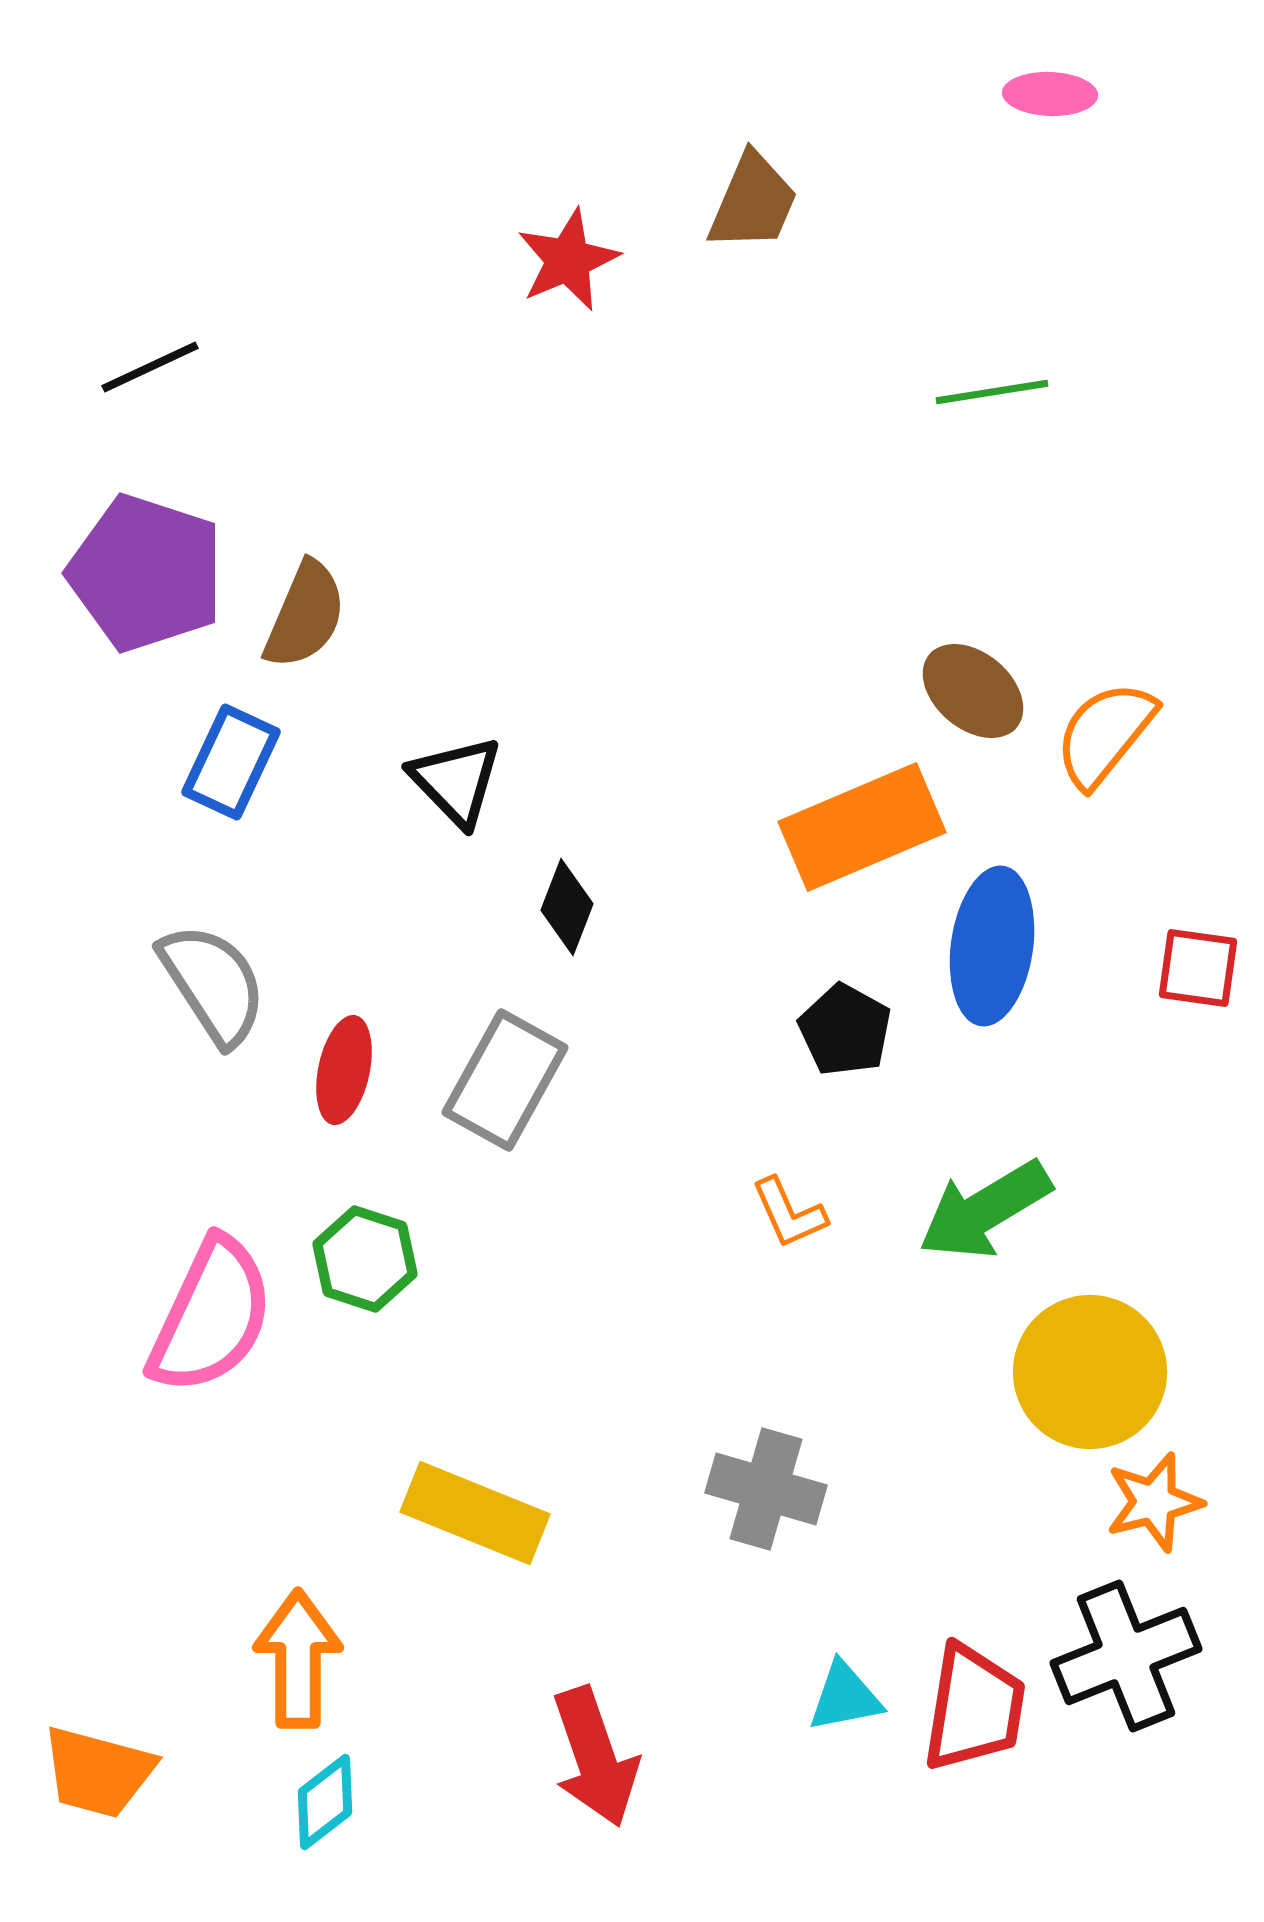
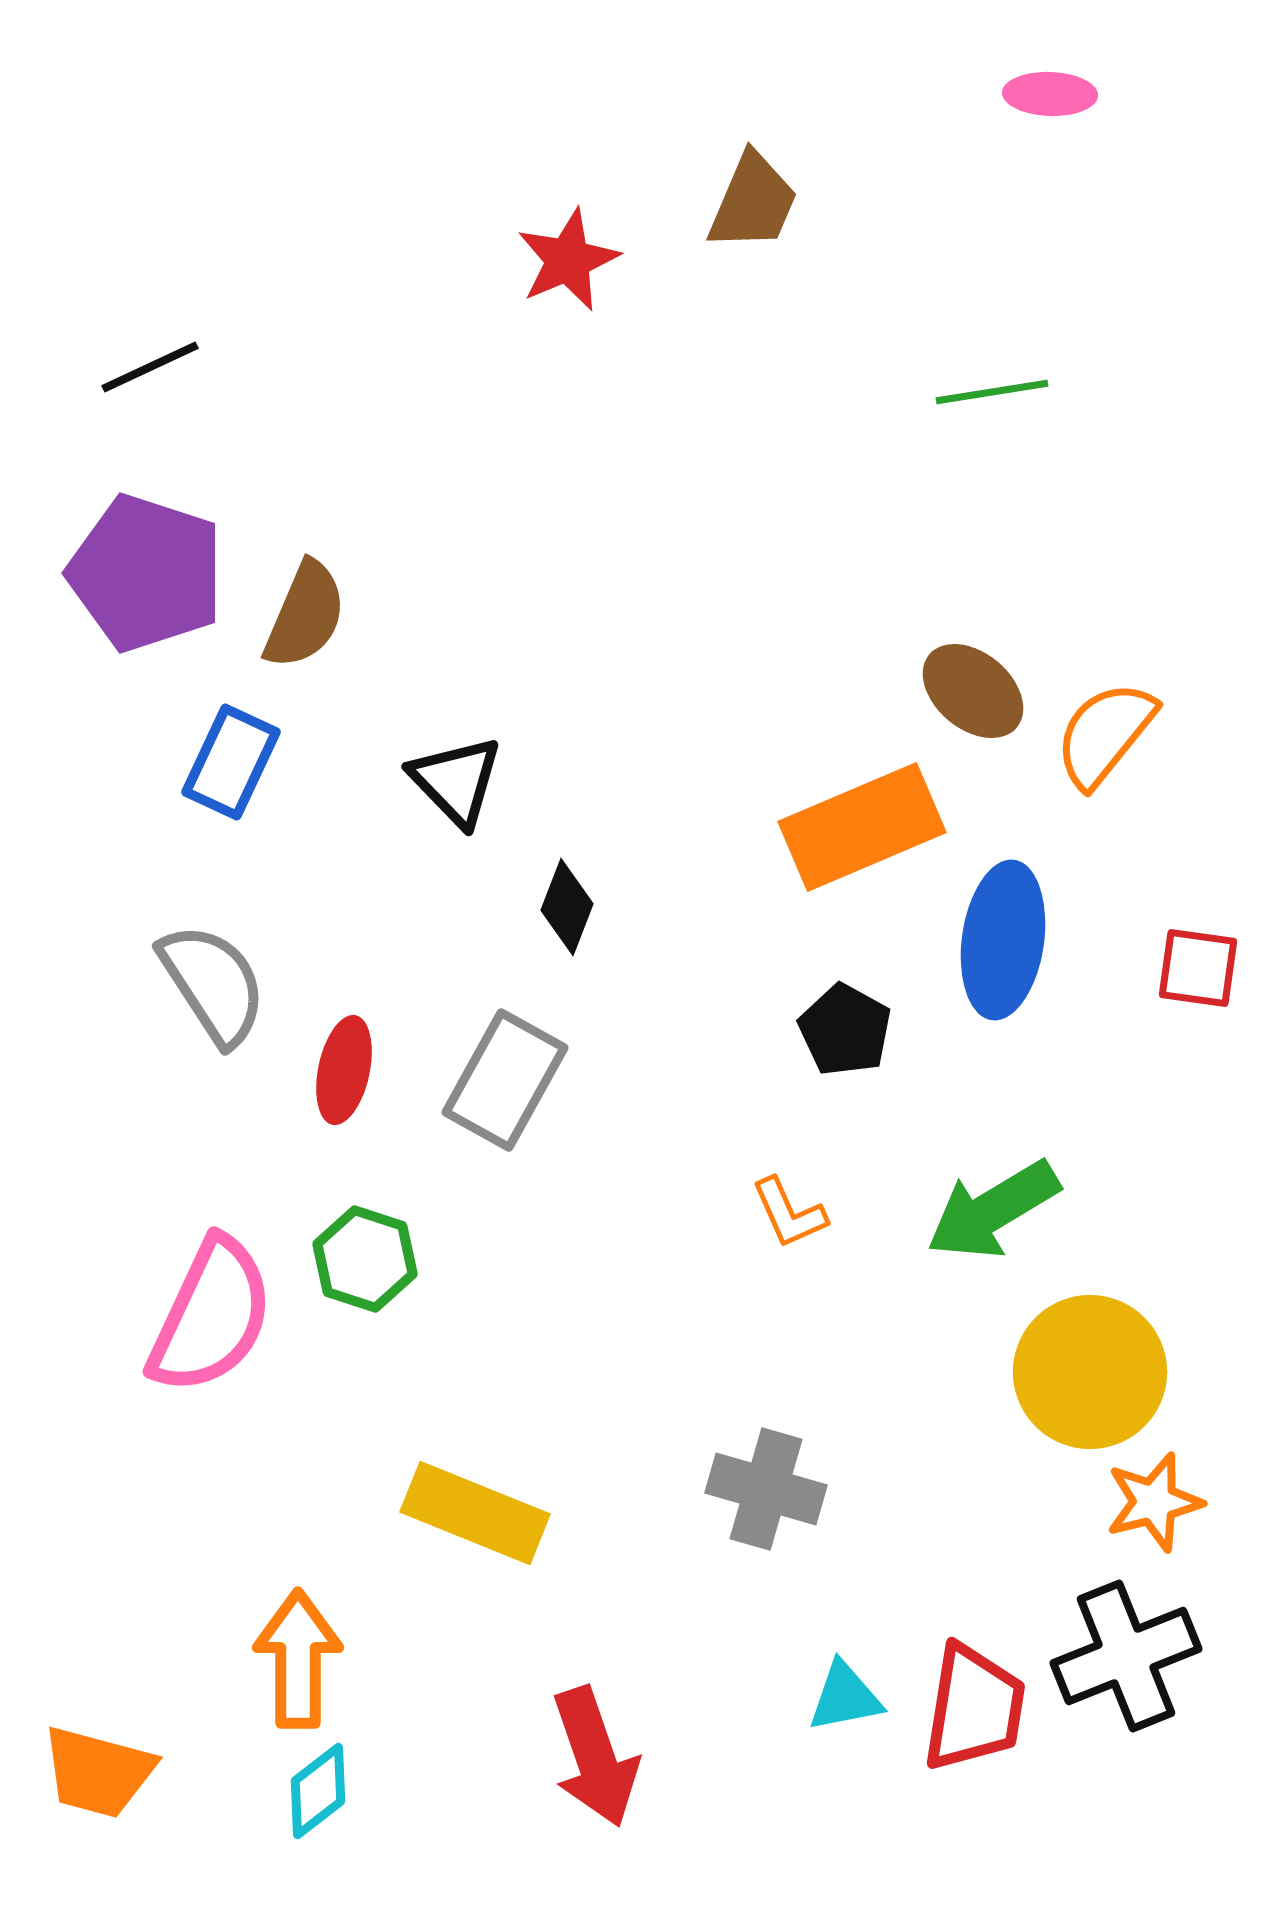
blue ellipse: moved 11 px right, 6 px up
green arrow: moved 8 px right
cyan diamond: moved 7 px left, 11 px up
